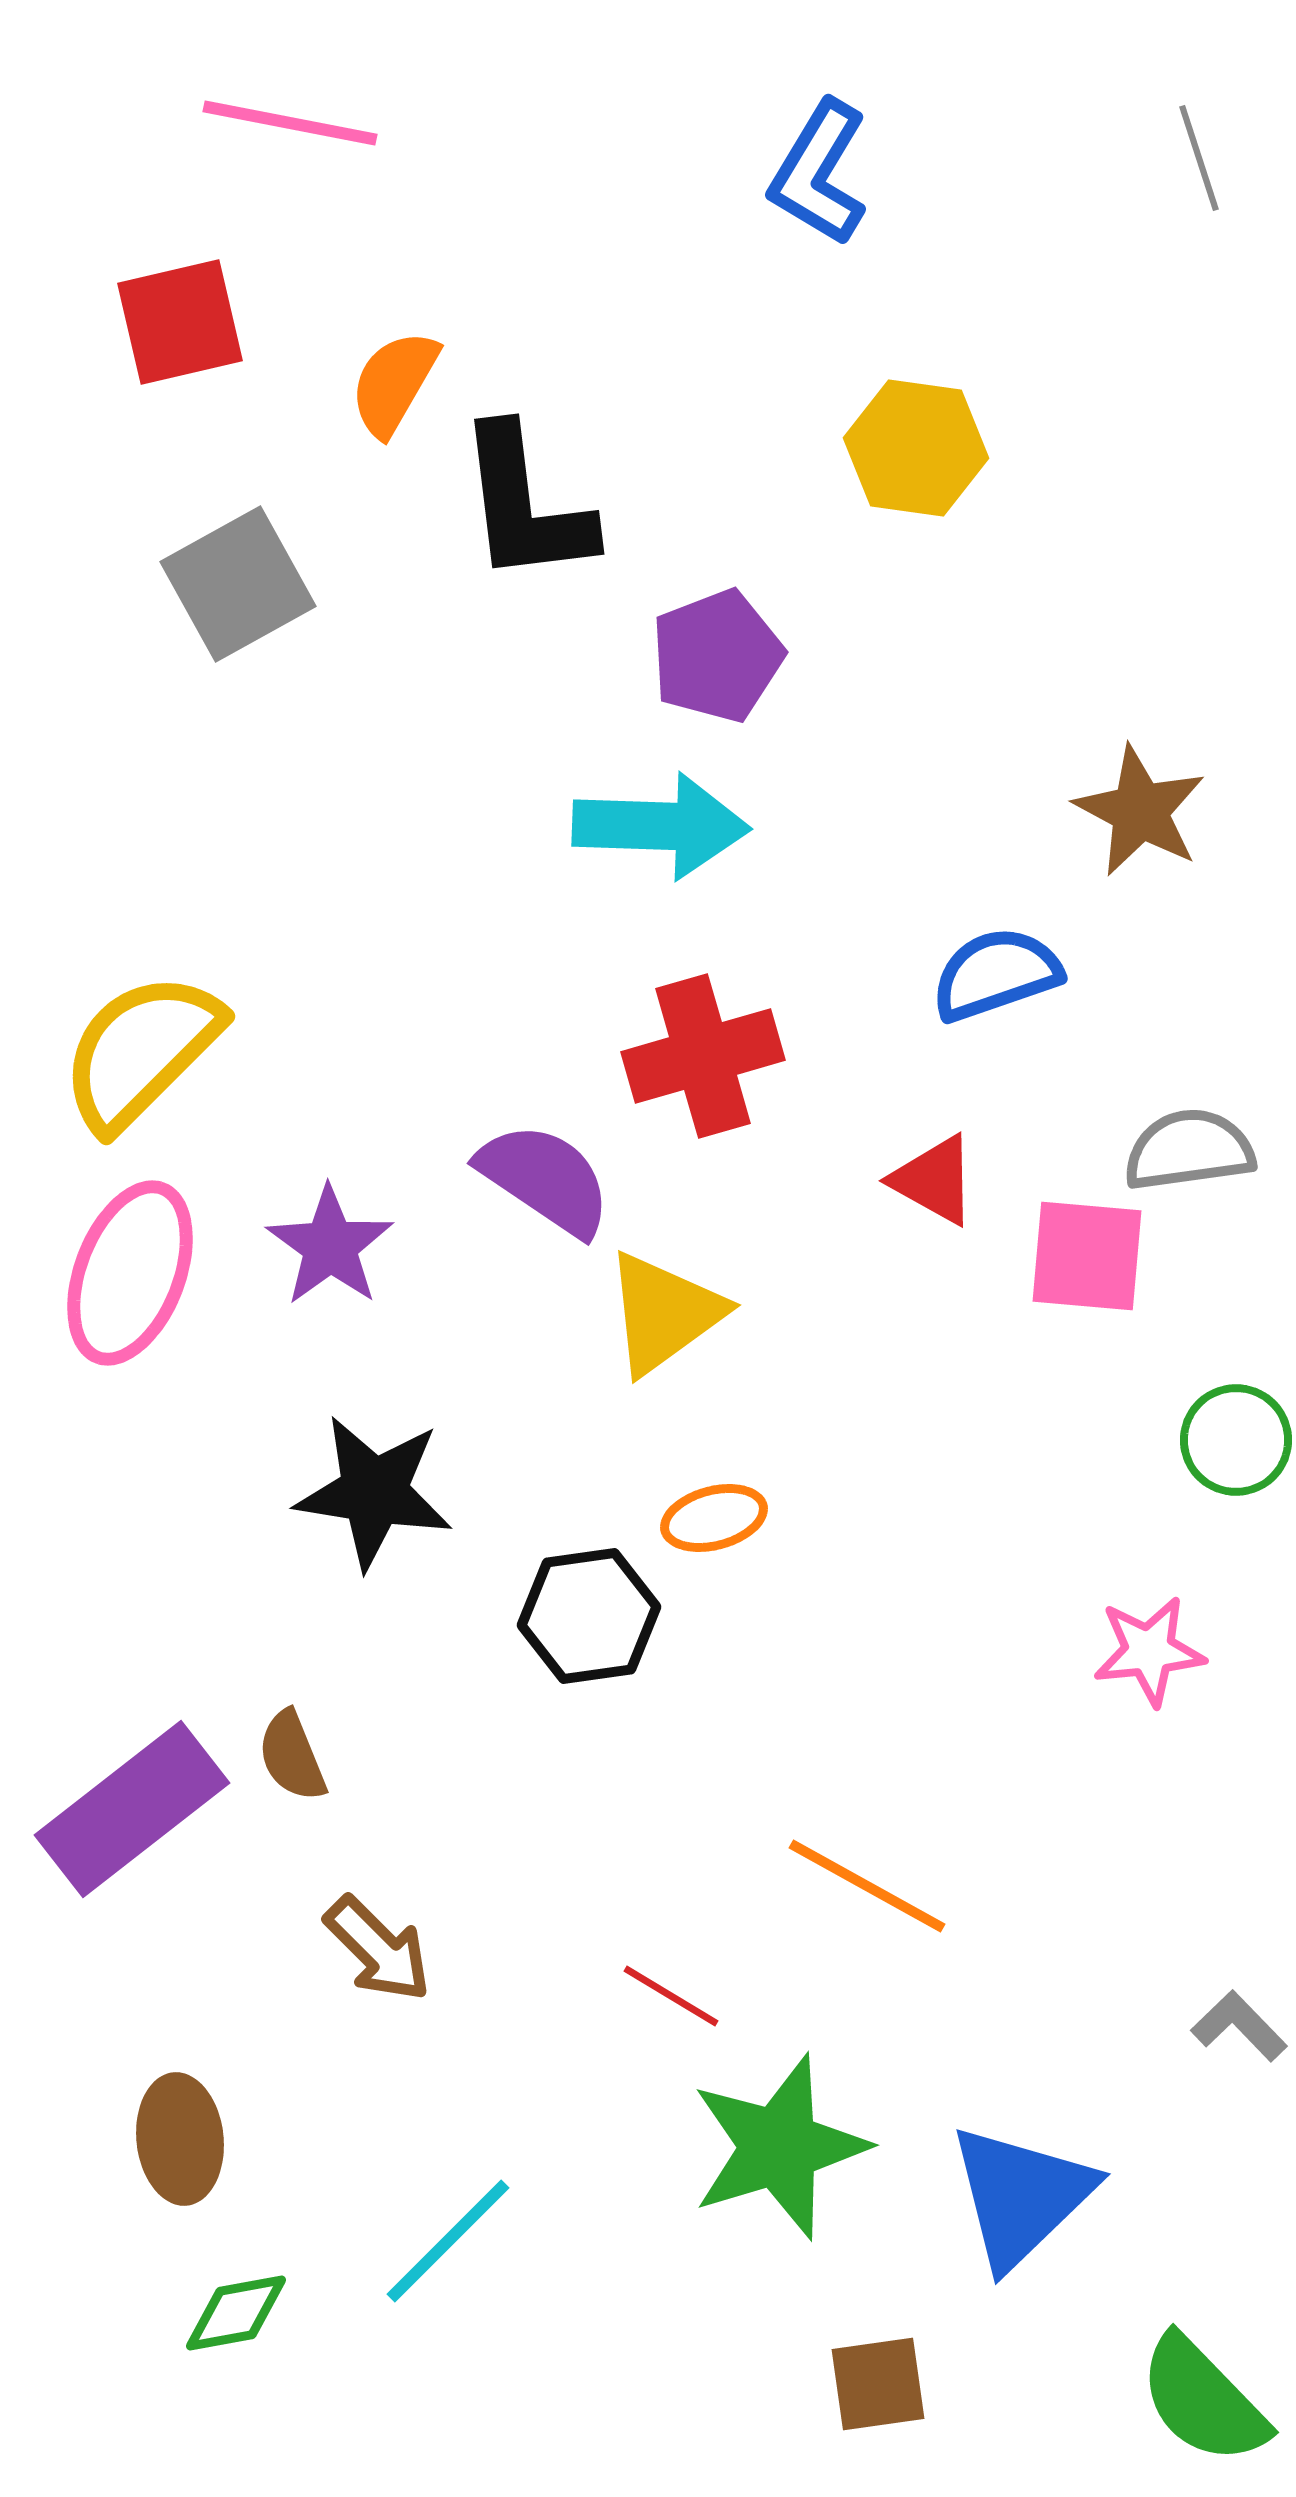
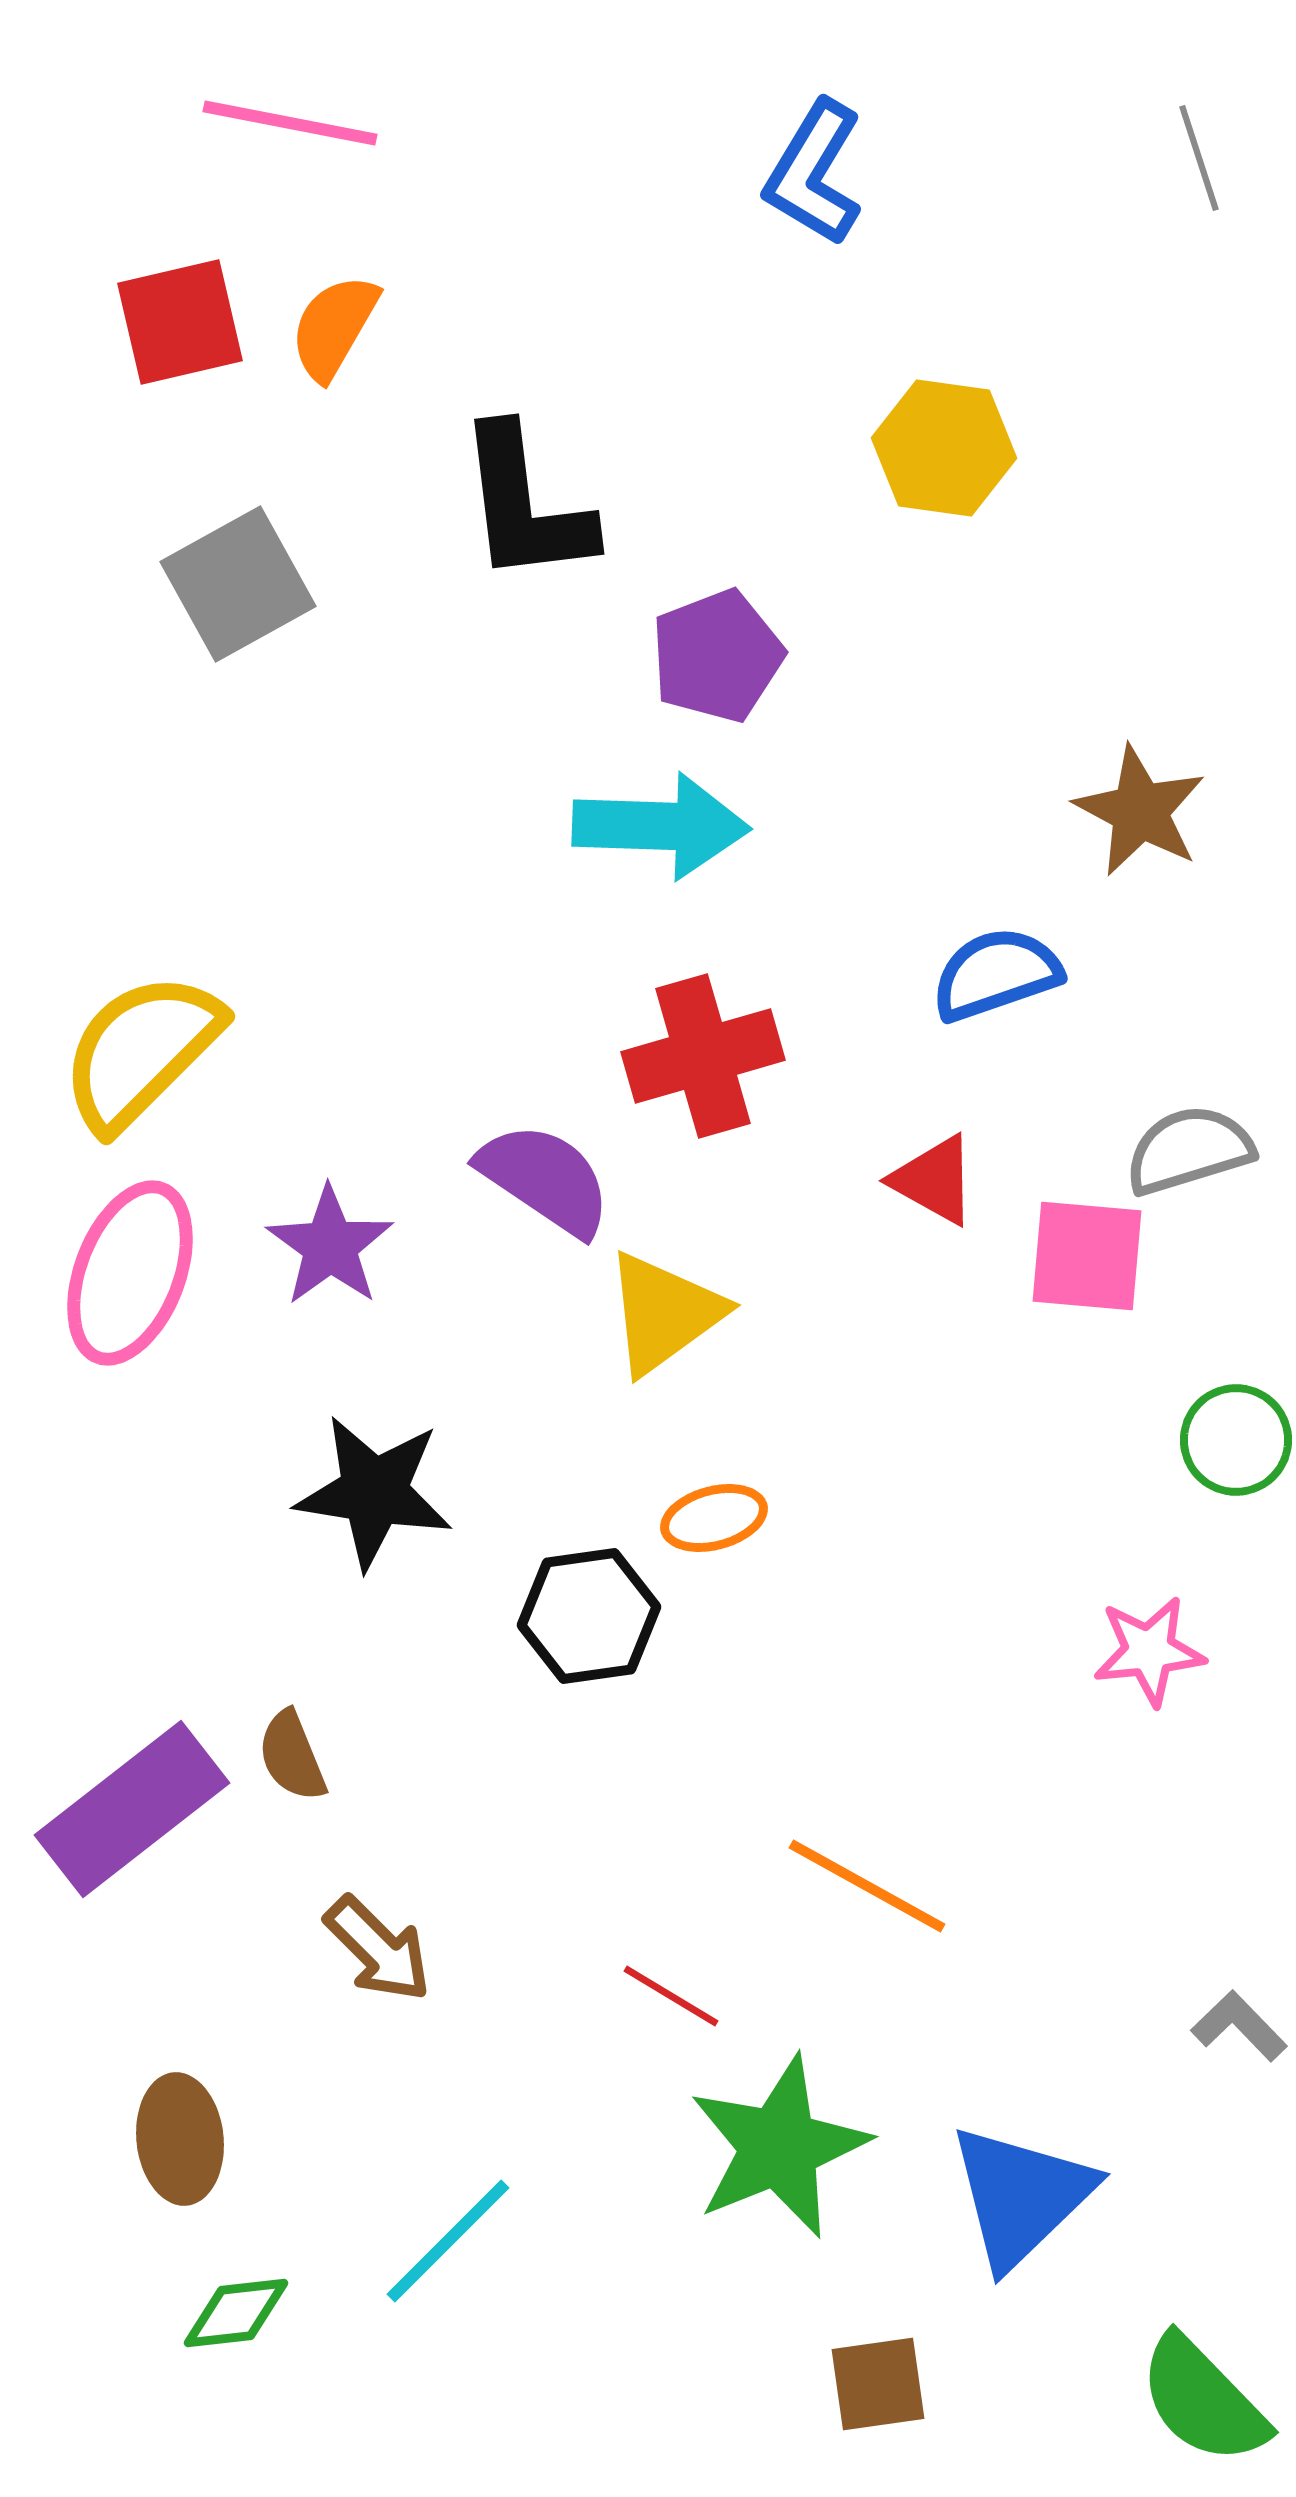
blue L-shape: moved 5 px left
orange semicircle: moved 60 px left, 56 px up
yellow hexagon: moved 28 px right
gray semicircle: rotated 9 degrees counterclockwise
green star: rotated 5 degrees counterclockwise
green diamond: rotated 4 degrees clockwise
